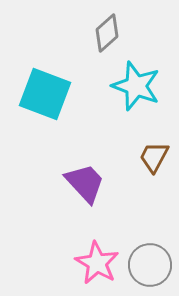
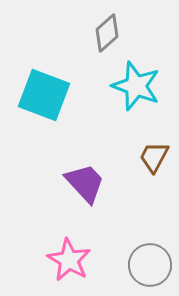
cyan square: moved 1 px left, 1 px down
pink star: moved 28 px left, 3 px up
